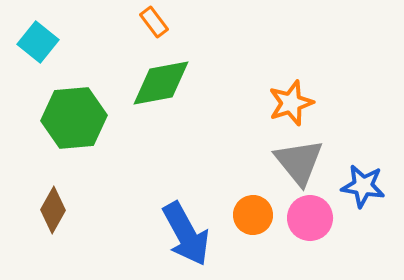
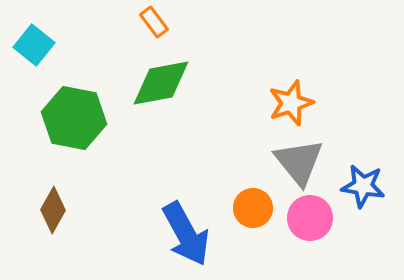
cyan square: moved 4 px left, 3 px down
green hexagon: rotated 16 degrees clockwise
orange circle: moved 7 px up
